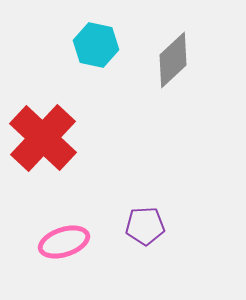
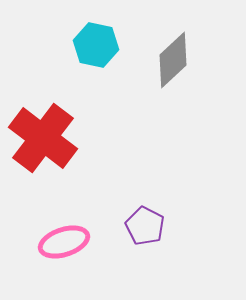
red cross: rotated 6 degrees counterclockwise
purple pentagon: rotated 30 degrees clockwise
